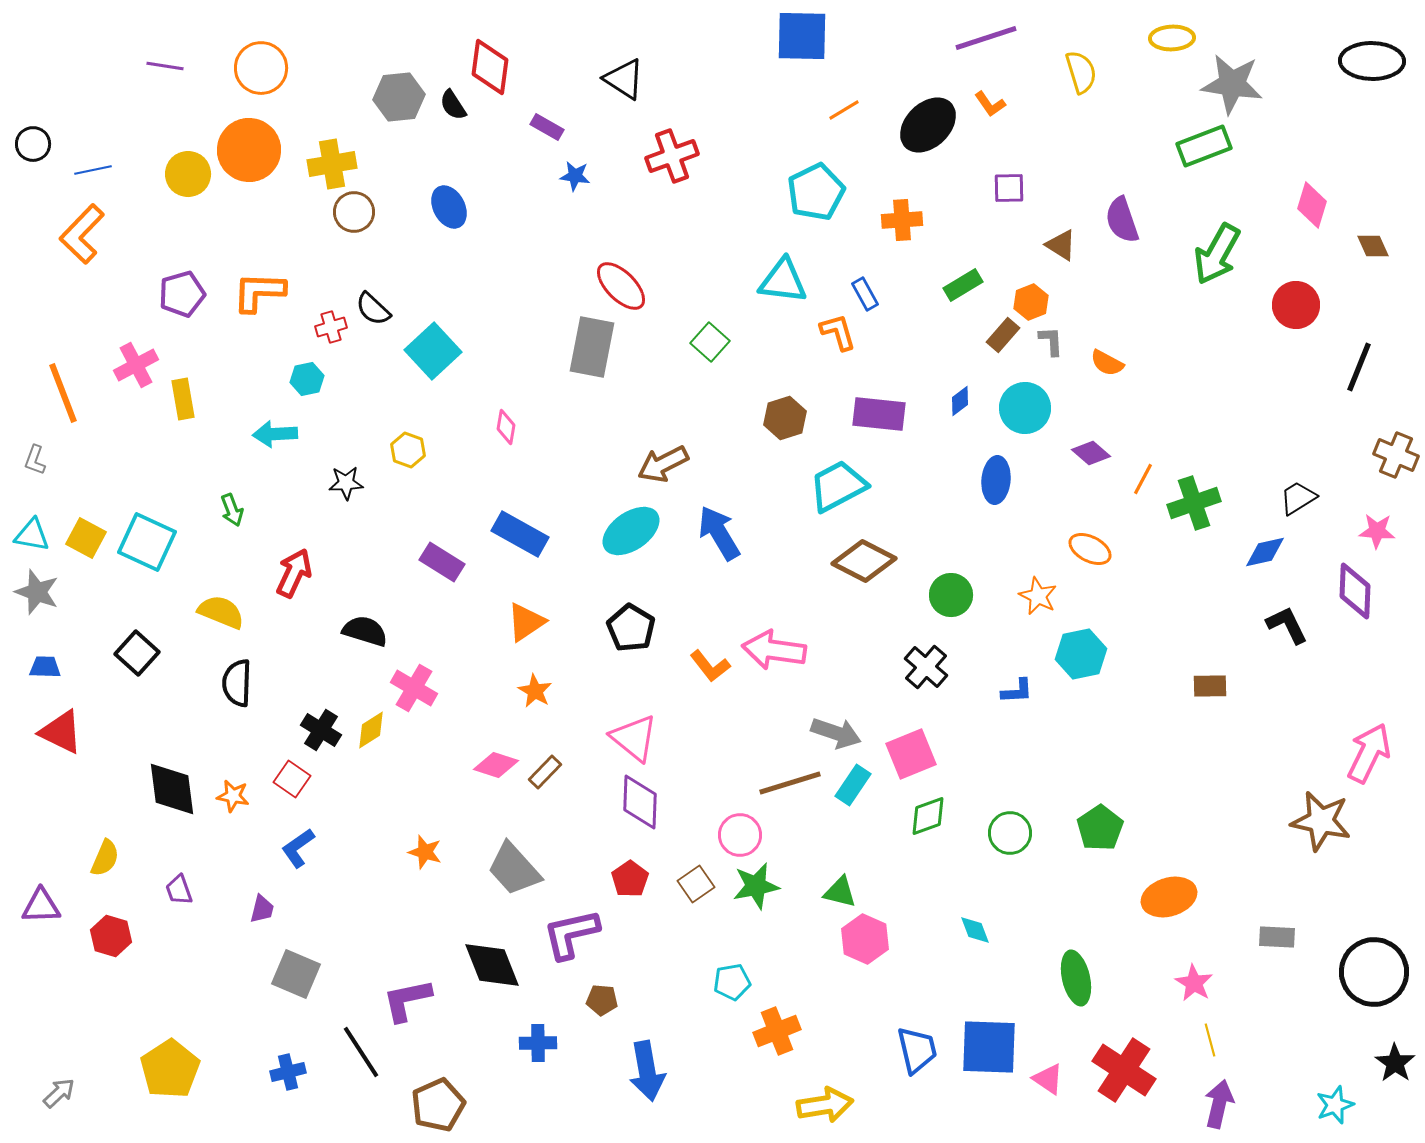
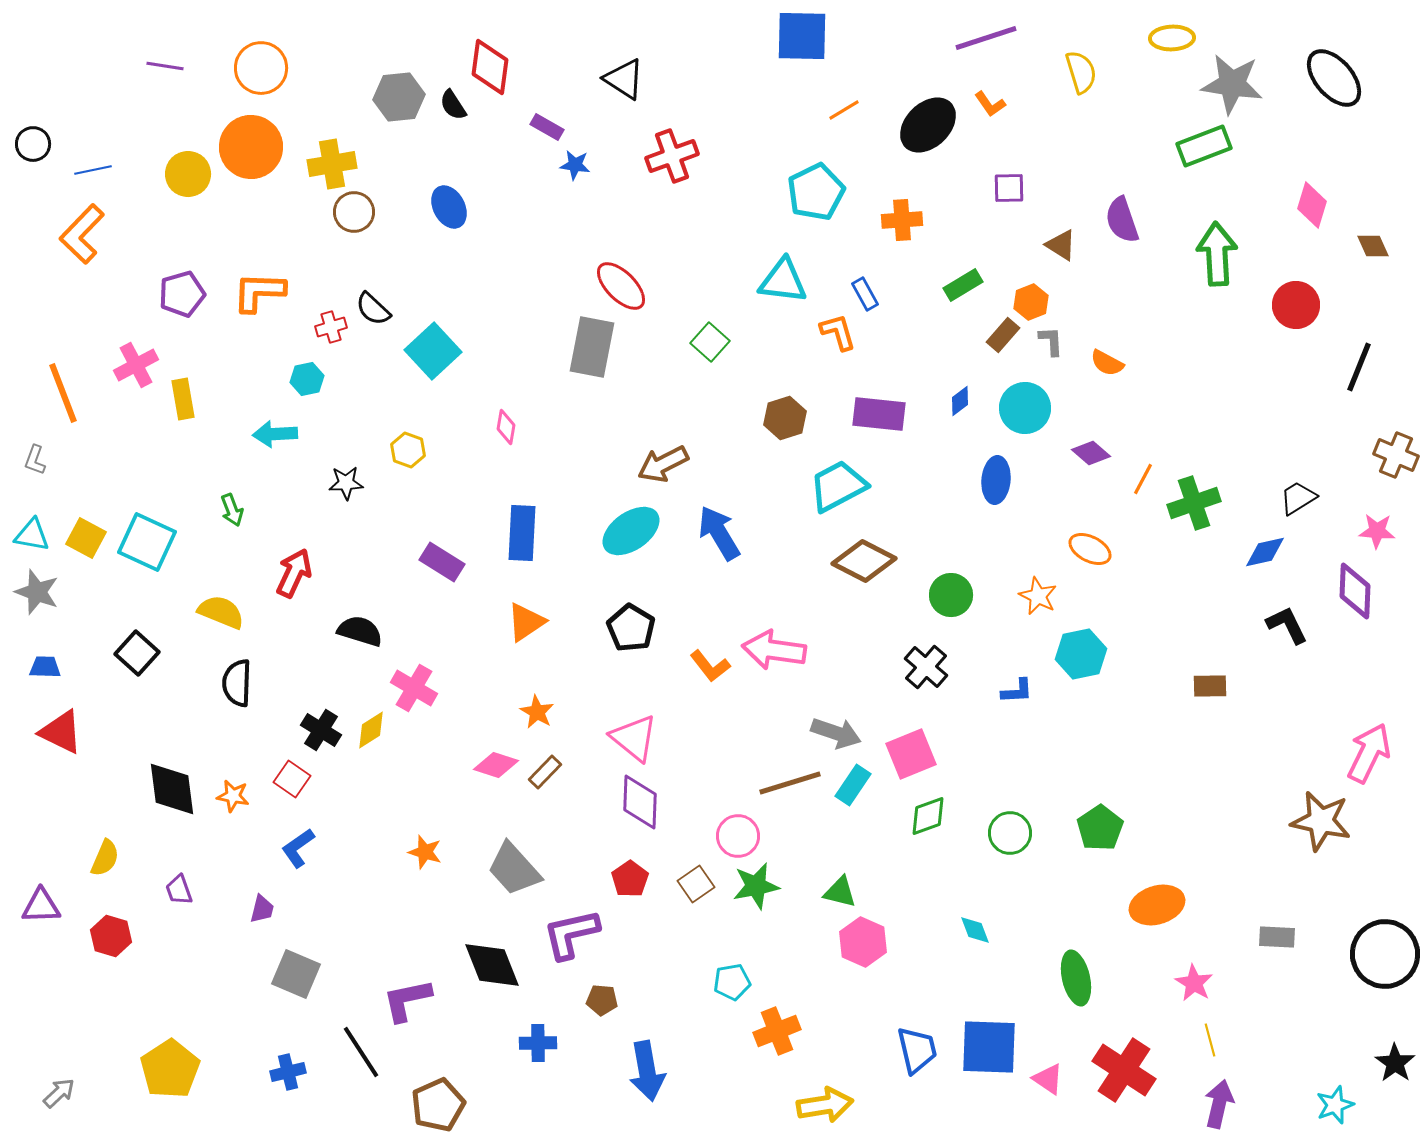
black ellipse at (1372, 61): moved 38 px left, 17 px down; rotated 48 degrees clockwise
orange circle at (249, 150): moved 2 px right, 3 px up
blue star at (575, 176): moved 11 px up
green arrow at (1217, 254): rotated 148 degrees clockwise
blue rectangle at (520, 534): moved 2 px right, 1 px up; rotated 64 degrees clockwise
black semicircle at (365, 631): moved 5 px left
orange star at (535, 691): moved 2 px right, 21 px down
pink circle at (740, 835): moved 2 px left, 1 px down
orange ellipse at (1169, 897): moved 12 px left, 8 px down
pink hexagon at (865, 939): moved 2 px left, 3 px down
black circle at (1374, 972): moved 11 px right, 18 px up
